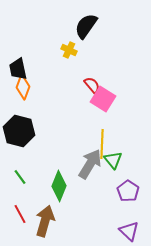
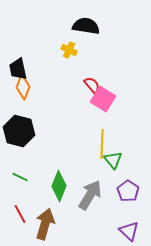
black semicircle: rotated 64 degrees clockwise
gray arrow: moved 31 px down
green line: rotated 28 degrees counterclockwise
brown arrow: moved 3 px down
